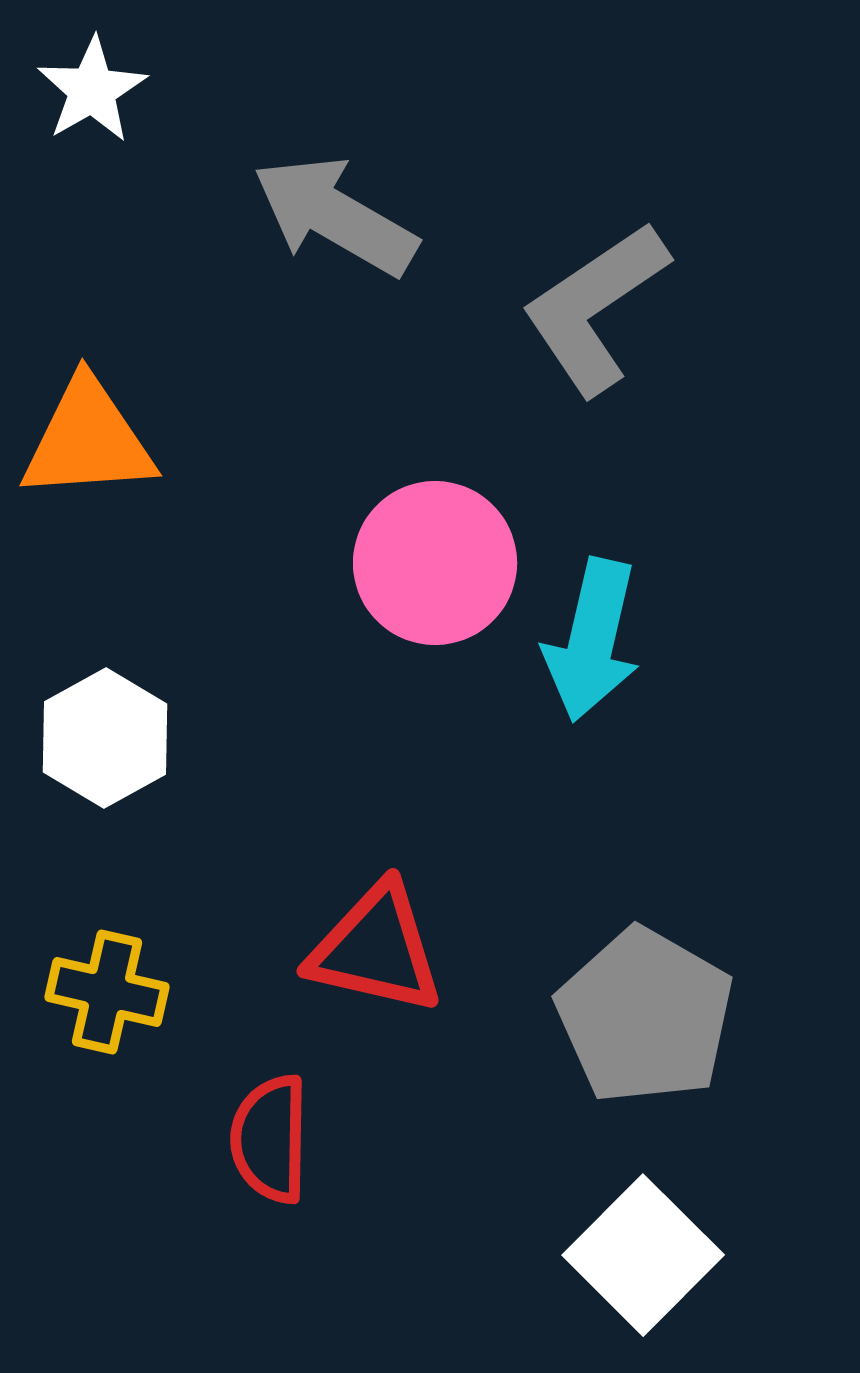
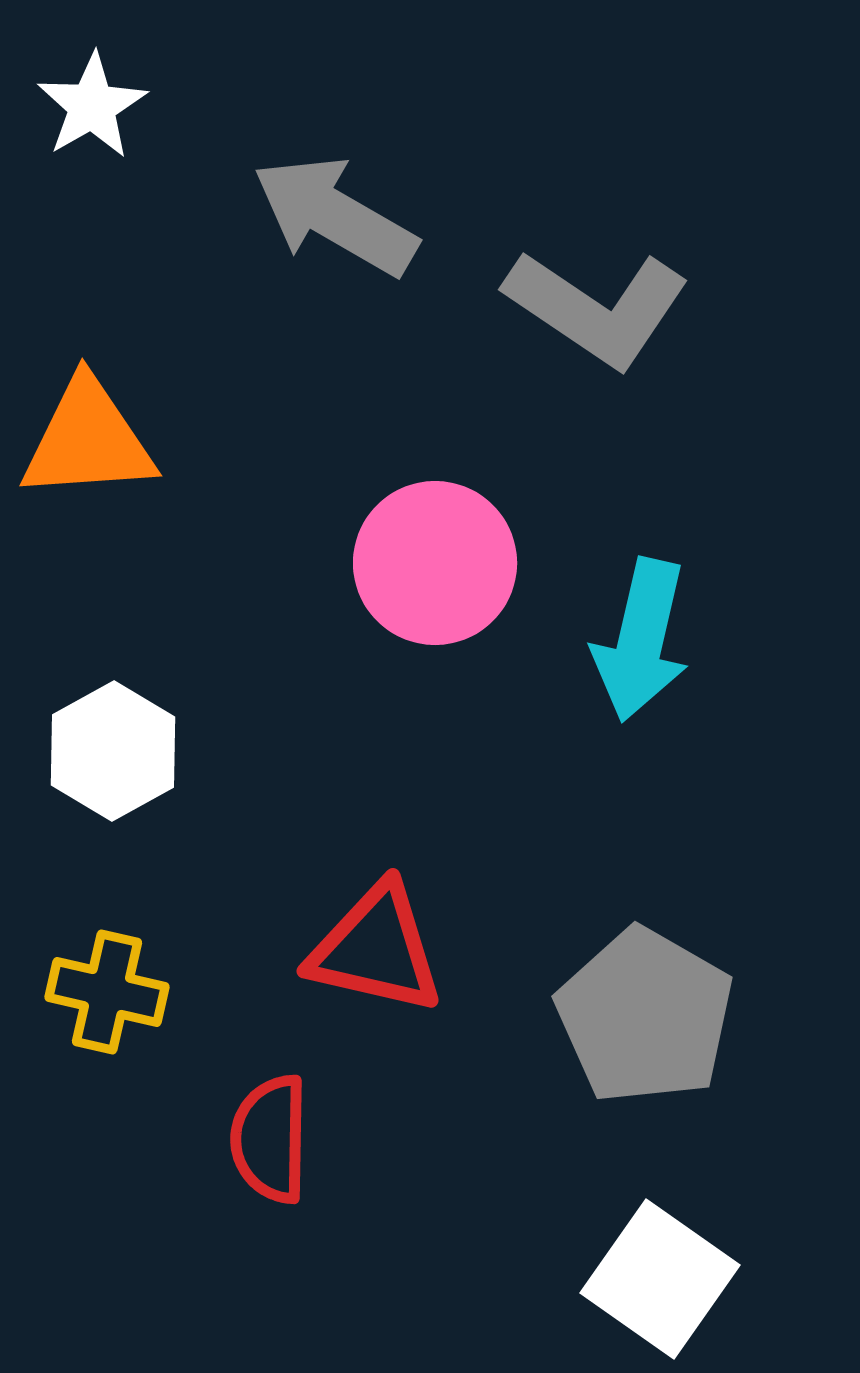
white star: moved 16 px down
gray L-shape: moved 2 px right; rotated 112 degrees counterclockwise
cyan arrow: moved 49 px right
white hexagon: moved 8 px right, 13 px down
white square: moved 17 px right, 24 px down; rotated 10 degrees counterclockwise
